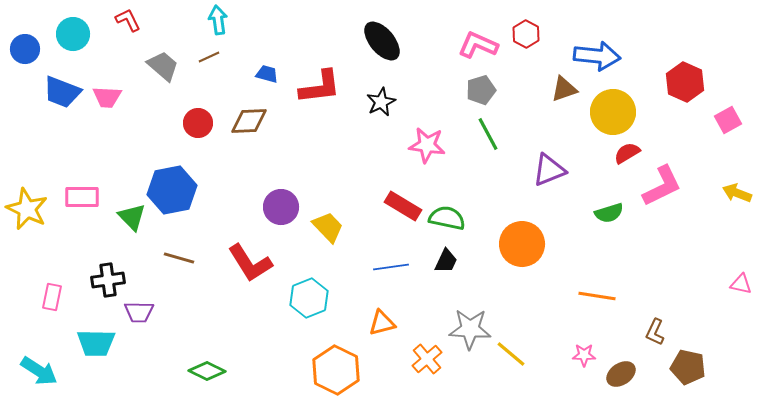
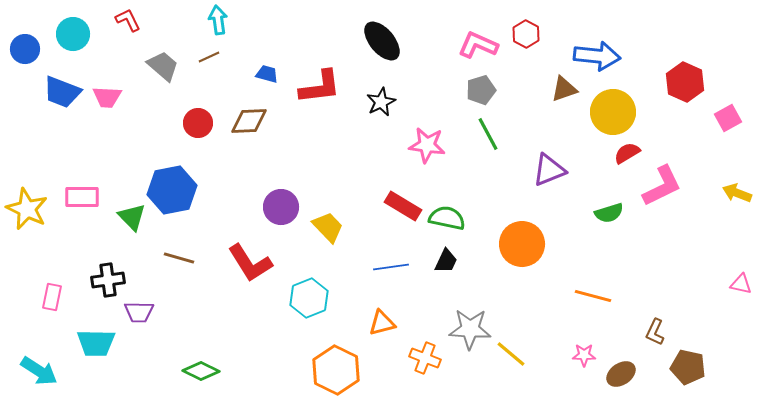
pink square at (728, 120): moved 2 px up
orange line at (597, 296): moved 4 px left; rotated 6 degrees clockwise
orange cross at (427, 359): moved 2 px left, 1 px up; rotated 28 degrees counterclockwise
green diamond at (207, 371): moved 6 px left
